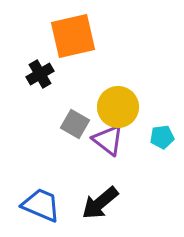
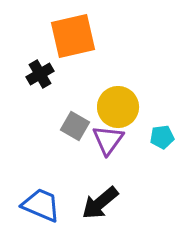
gray square: moved 2 px down
purple triangle: rotated 28 degrees clockwise
